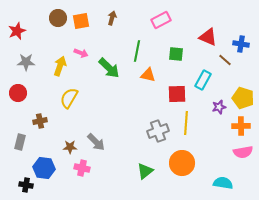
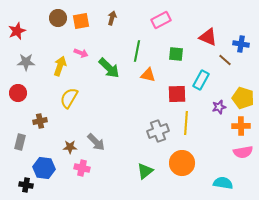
cyan rectangle: moved 2 px left
